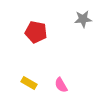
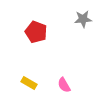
red pentagon: rotated 10 degrees clockwise
pink semicircle: moved 3 px right
